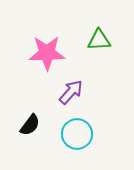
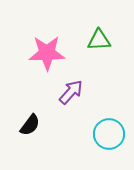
cyan circle: moved 32 px right
